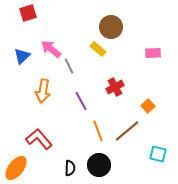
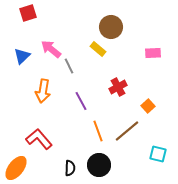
red cross: moved 3 px right
